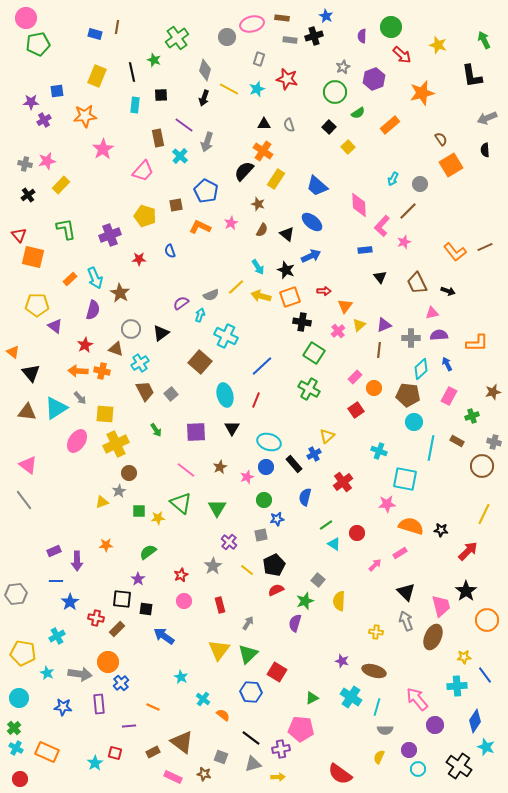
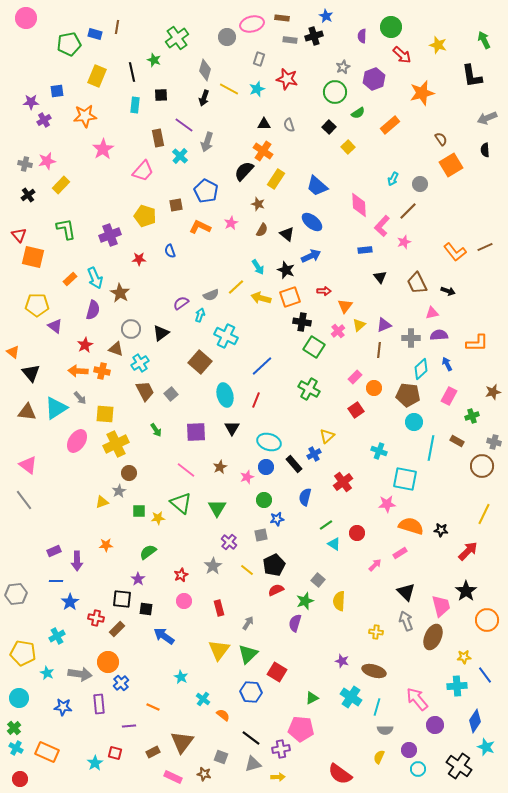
green pentagon at (38, 44): moved 31 px right
yellow arrow at (261, 296): moved 2 px down
green square at (314, 353): moved 6 px up
red rectangle at (220, 605): moved 1 px left, 3 px down
brown triangle at (182, 742): rotated 30 degrees clockwise
